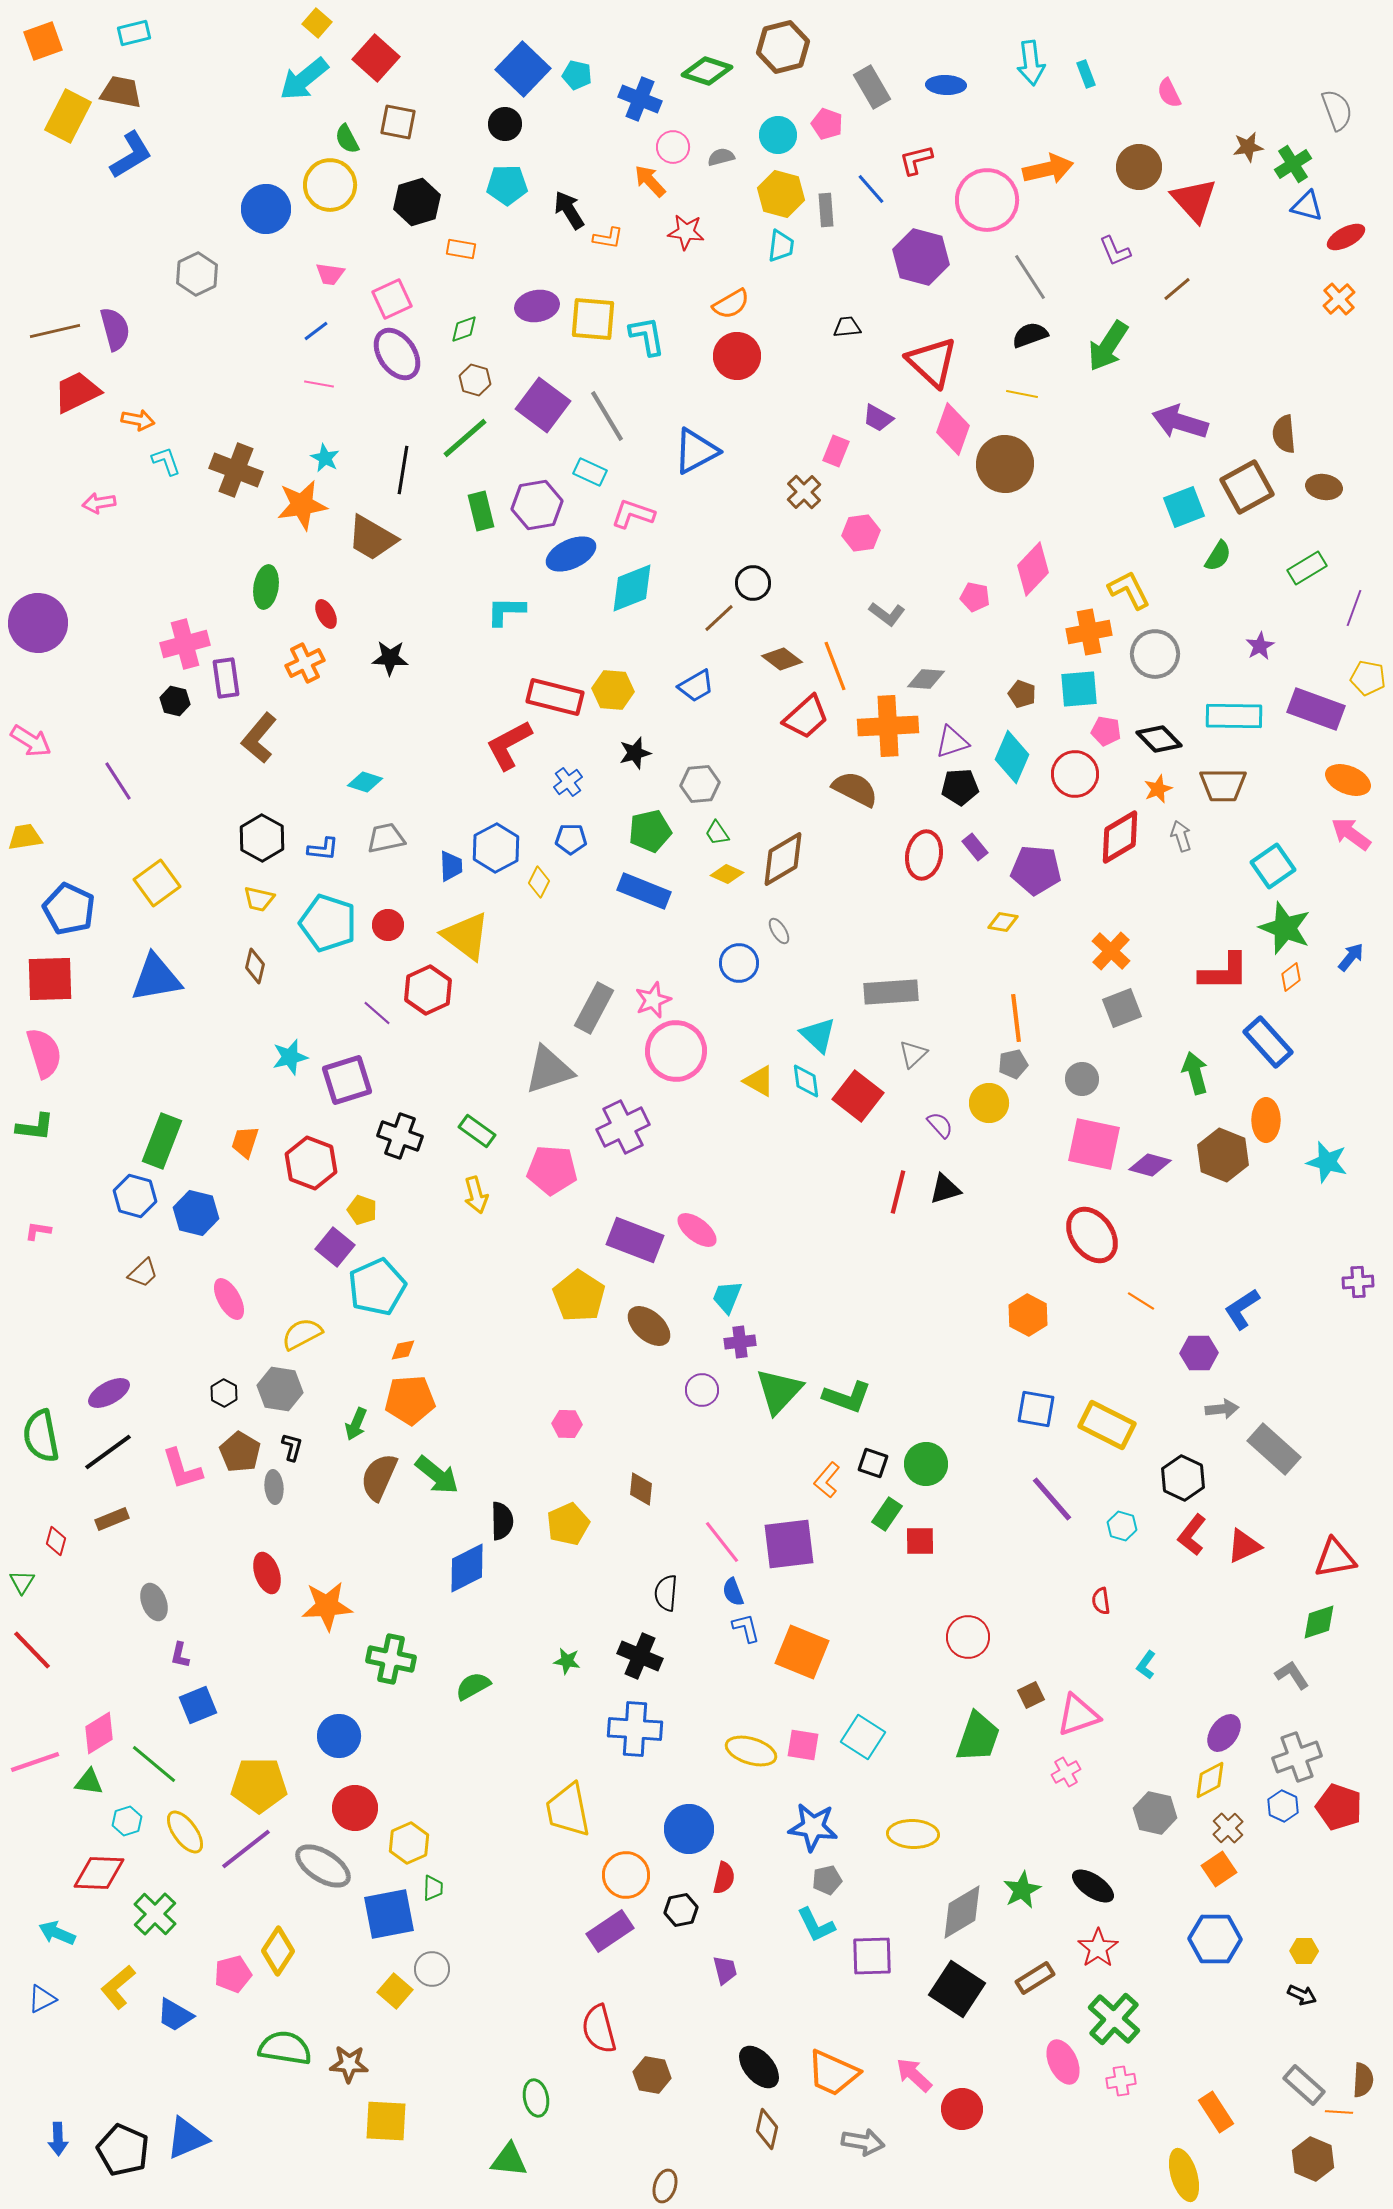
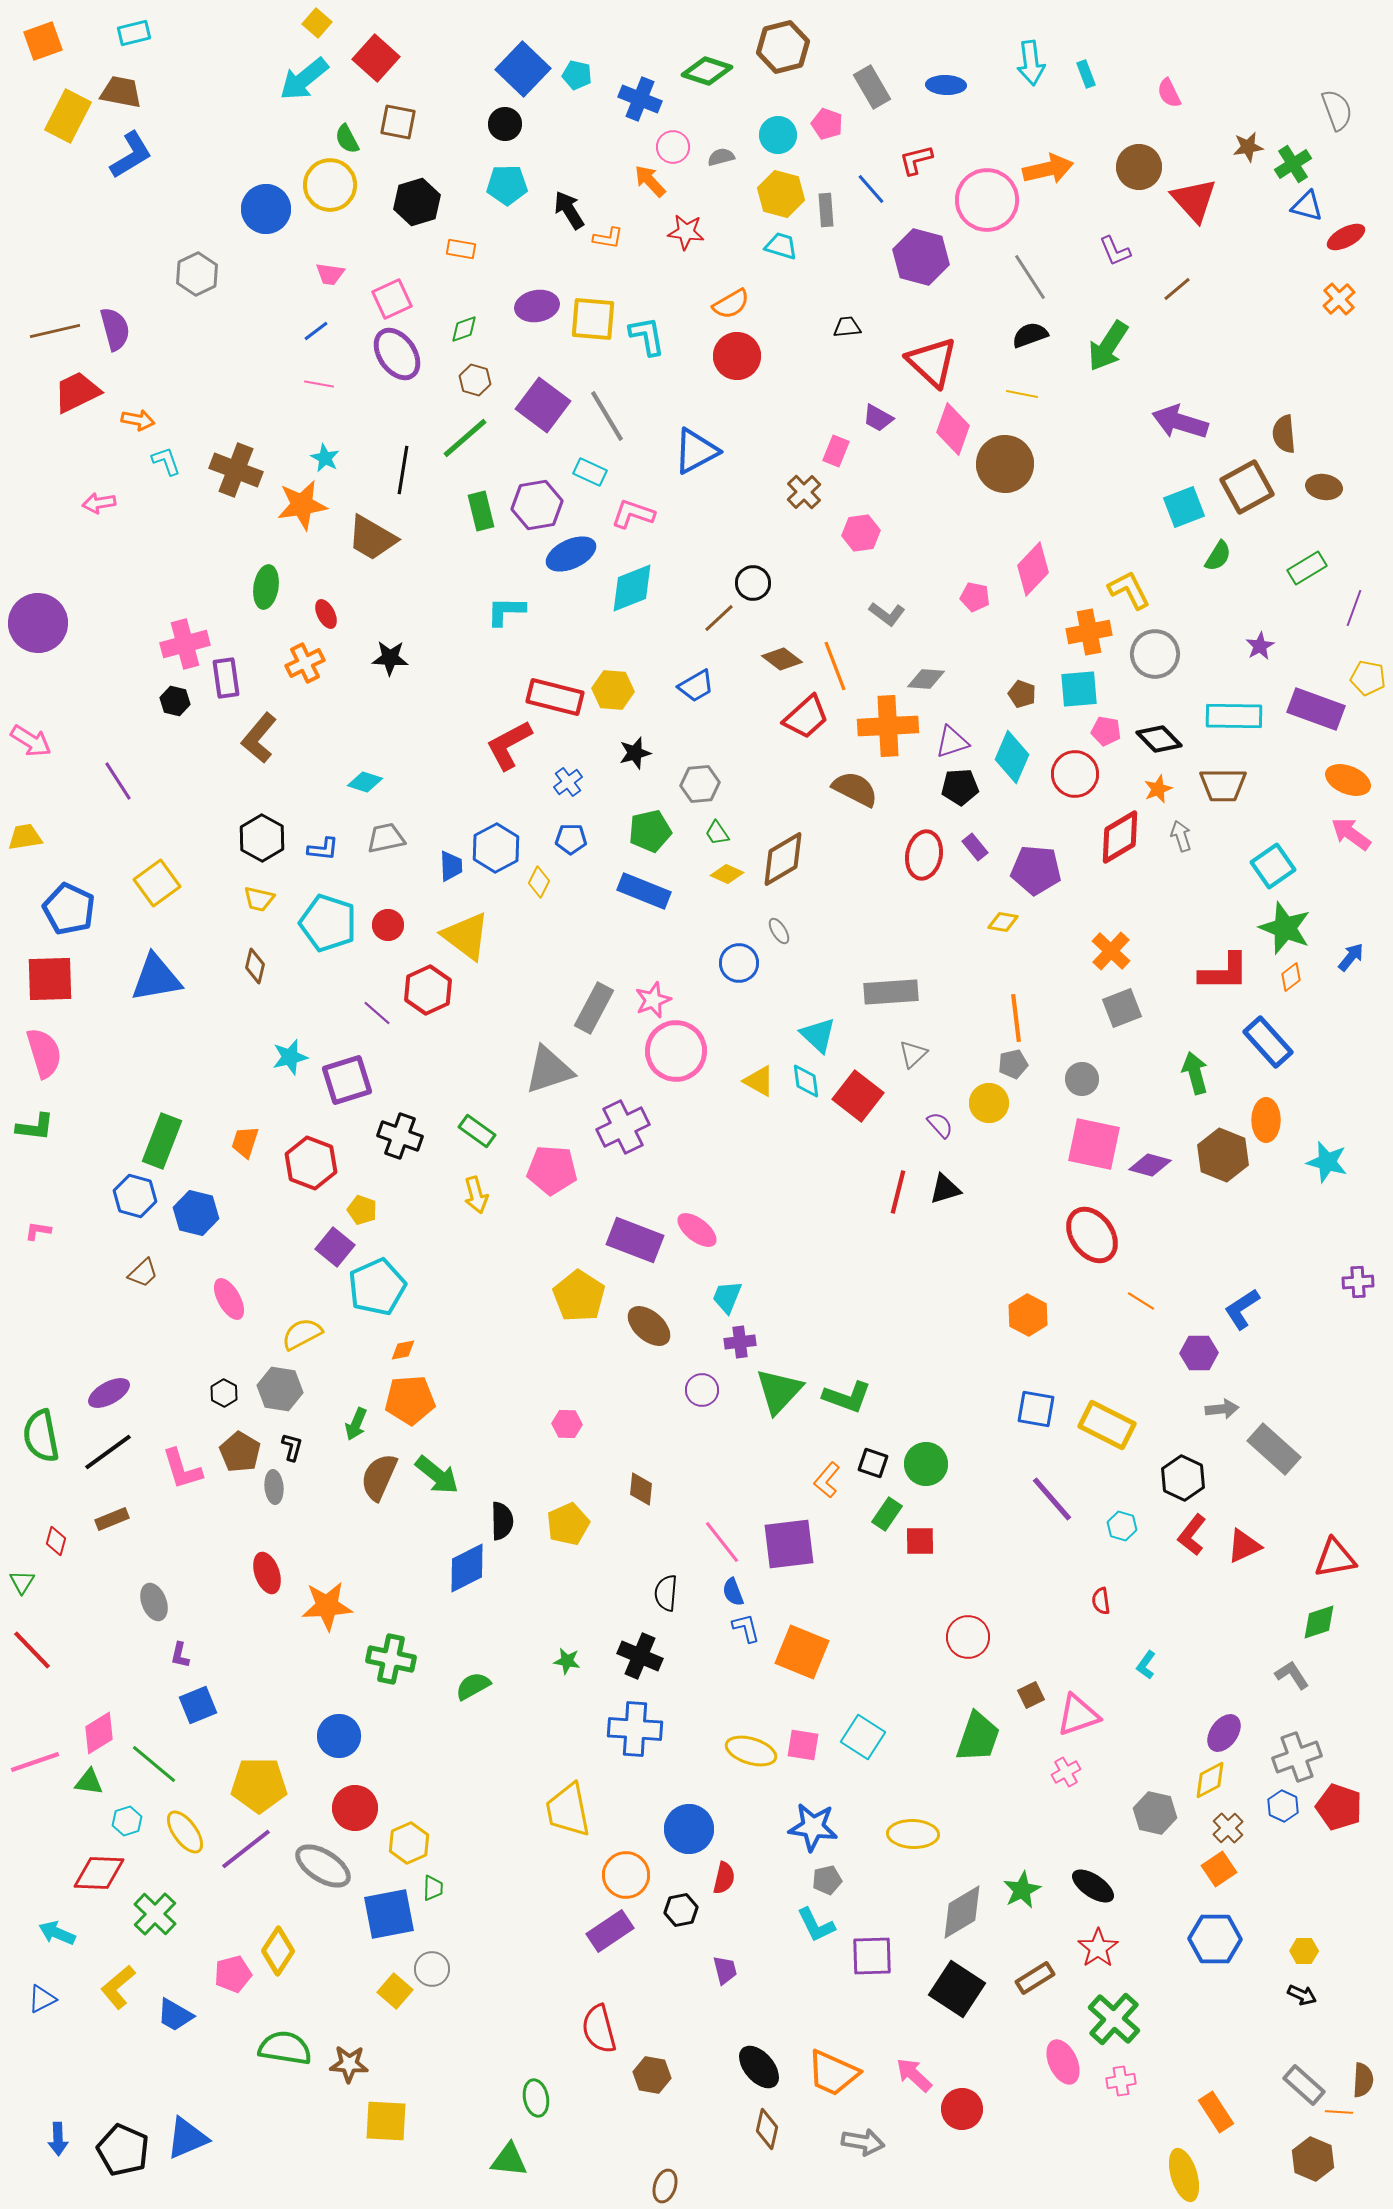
cyan trapezoid at (781, 246): rotated 80 degrees counterclockwise
